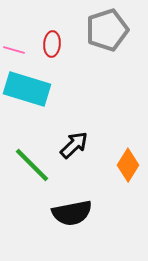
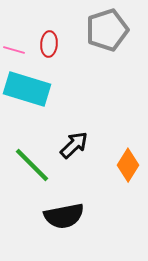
red ellipse: moved 3 px left
black semicircle: moved 8 px left, 3 px down
